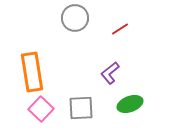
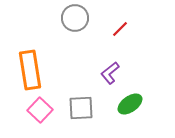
red line: rotated 12 degrees counterclockwise
orange rectangle: moved 2 px left, 2 px up
green ellipse: rotated 15 degrees counterclockwise
pink square: moved 1 px left, 1 px down
